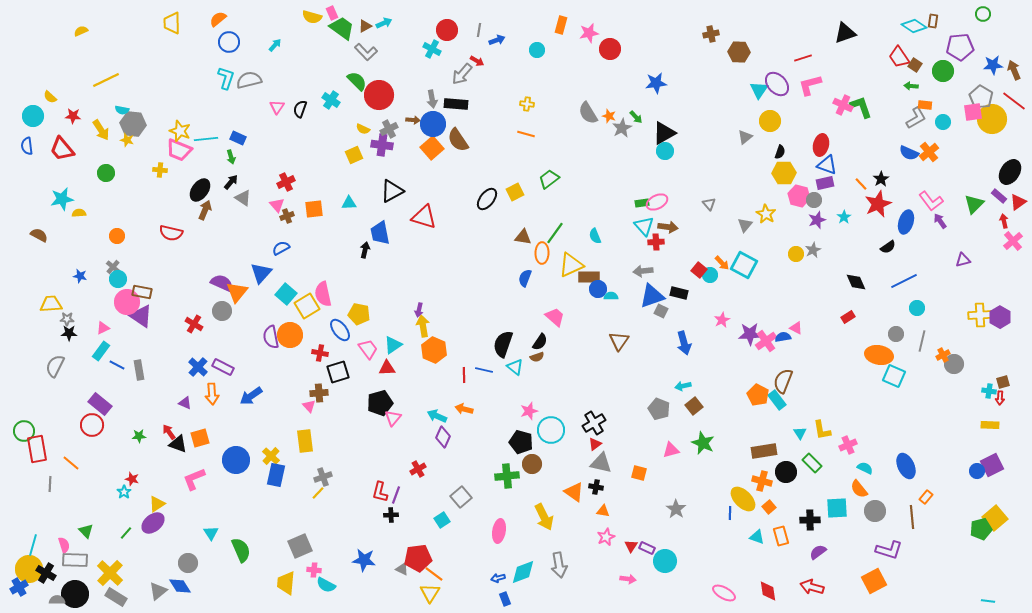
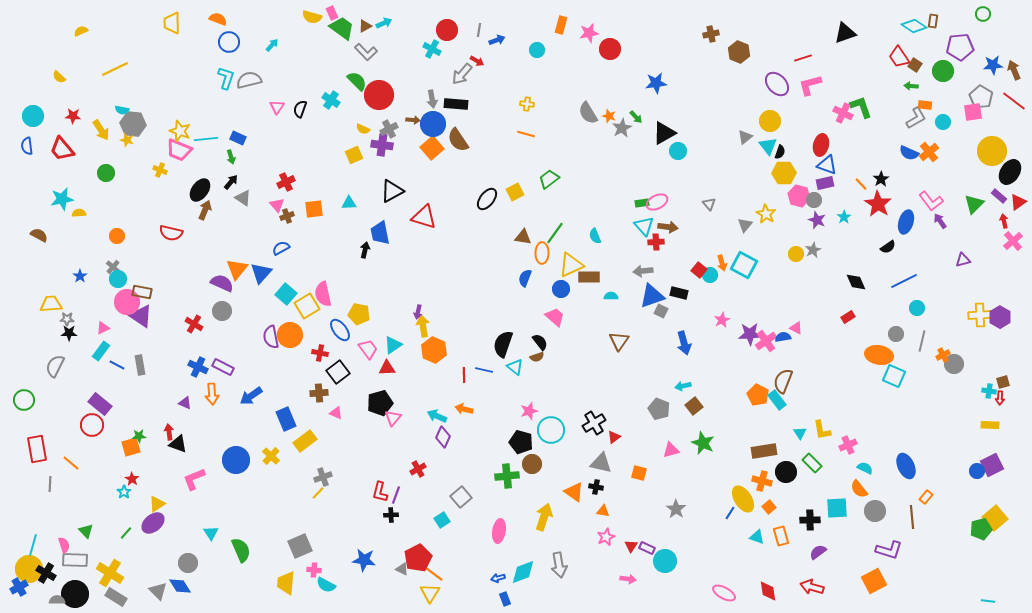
orange semicircle at (218, 19): rotated 60 degrees clockwise
cyan arrow at (275, 45): moved 3 px left
brown hexagon at (739, 52): rotated 20 degrees clockwise
yellow line at (106, 80): moved 9 px right, 11 px up
cyan triangle at (759, 90): moved 9 px right, 56 px down; rotated 12 degrees counterclockwise
yellow semicircle at (50, 97): moved 9 px right, 20 px up
pink cross at (843, 105): moved 8 px down
yellow circle at (992, 119): moved 32 px down
cyan circle at (665, 151): moved 13 px right
yellow cross at (160, 170): rotated 16 degrees clockwise
red star at (878, 204): rotated 16 degrees counterclockwise
purple star at (817, 220): rotated 30 degrees counterclockwise
orange arrow at (722, 263): rotated 28 degrees clockwise
blue star at (80, 276): rotated 24 degrees clockwise
blue circle at (598, 289): moved 37 px left
orange triangle at (237, 292): moved 23 px up
purple arrow at (419, 310): moved 1 px left, 2 px down
black semicircle at (540, 342): rotated 72 degrees counterclockwise
blue cross at (198, 367): rotated 18 degrees counterclockwise
gray rectangle at (139, 370): moved 1 px right, 5 px up
black square at (338, 372): rotated 20 degrees counterclockwise
pink triangle at (309, 406): moved 27 px right, 7 px down; rotated 24 degrees counterclockwise
green circle at (24, 431): moved 31 px up
red arrow at (169, 432): rotated 28 degrees clockwise
orange square at (200, 438): moved 69 px left, 9 px down
yellow rectangle at (305, 441): rotated 60 degrees clockwise
red triangle at (595, 444): moved 19 px right, 7 px up
blue rectangle at (276, 475): moved 10 px right, 56 px up; rotated 35 degrees counterclockwise
red star at (132, 479): rotated 16 degrees clockwise
yellow ellipse at (743, 499): rotated 12 degrees clockwise
blue line at (730, 513): rotated 32 degrees clockwise
yellow arrow at (544, 517): rotated 136 degrees counterclockwise
red pentagon at (418, 558): rotated 20 degrees counterclockwise
yellow cross at (110, 573): rotated 12 degrees counterclockwise
gray triangle at (158, 591): rotated 36 degrees counterclockwise
